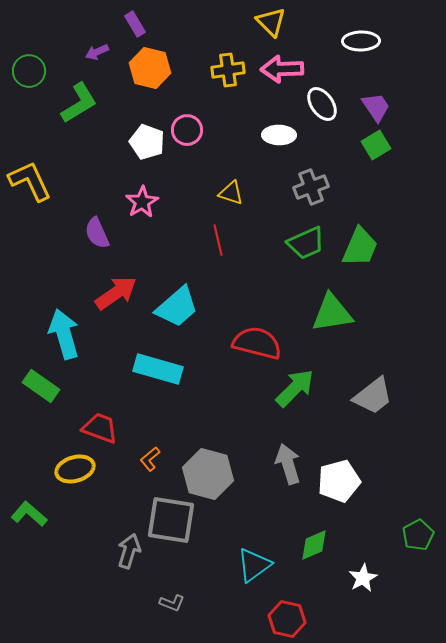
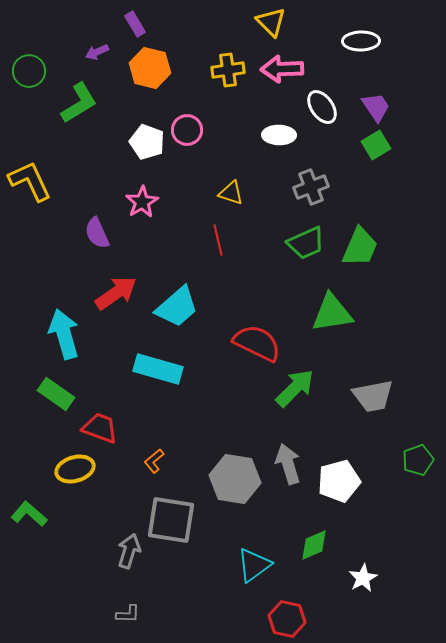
white ellipse at (322, 104): moved 3 px down
red semicircle at (257, 343): rotated 12 degrees clockwise
green rectangle at (41, 386): moved 15 px right, 8 px down
gray trapezoid at (373, 396): rotated 27 degrees clockwise
orange L-shape at (150, 459): moved 4 px right, 2 px down
gray hexagon at (208, 474): moved 27 px right, 5 px down; rotated 6 degrees counterclockwise
green pentagon at (418, 535): moved 75 px up; rotated 8 degrees clockwise
gray L-shape at (172, 603): moved 44 px left, 11 px down; rotated 20 degrees counterclockwise
